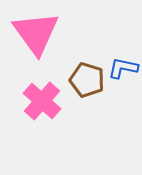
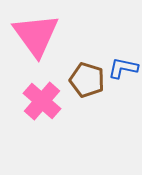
pink triangle: moved 2 px down
